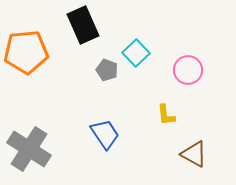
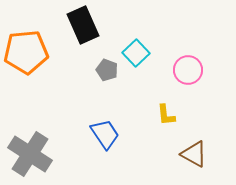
gray cross: moved 1 px right, 5 px down
